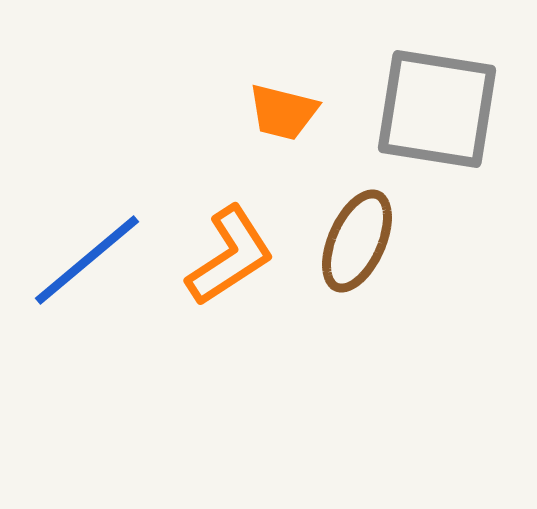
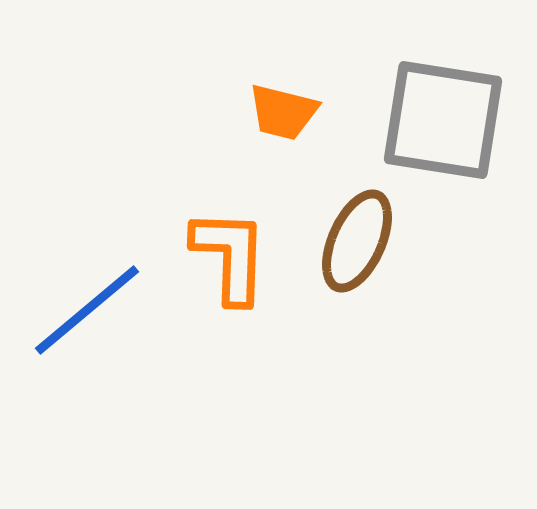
gray square: moved 6 px right, 11 px down
orange L-shape: rotated 55 degrees counterclockwise
blue line: moved 50 px down
